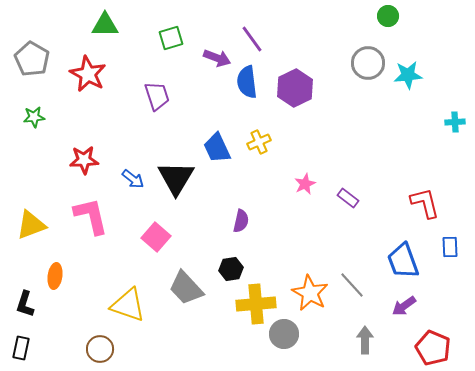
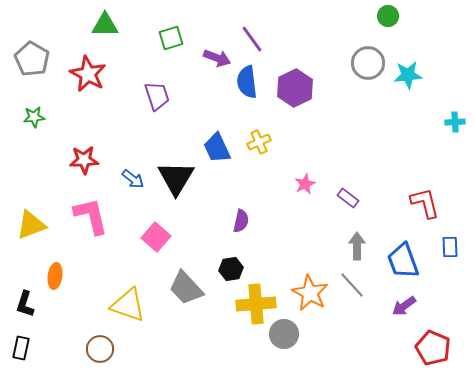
gray arrow at (365, 340): moved 8 px left, 94 px up
